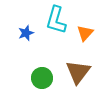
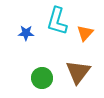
cyan L-shape: moved 1 px right, 1 px down
blue star: rotated 21 degrees clockwise
